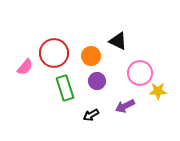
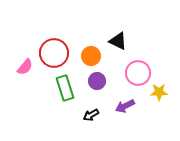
pink circle: moved 2 px left
yellow star: moved 1 px right, 1 px down
